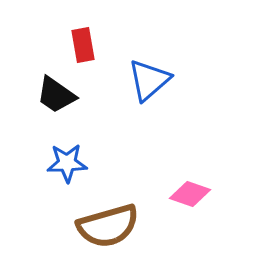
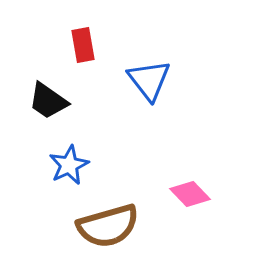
blue triangle: rotated 27 degrees counterclockwise
black trapezoid: moved 8 px left, 6 px down
blue star: moved 2 px right, 2 px down; rotated 24 degrees counterclockwise
pink diamond: rotated 27 degrees clockwise
